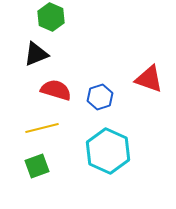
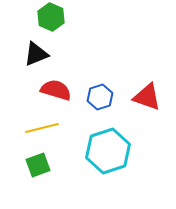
red triangle: moved 2 px left, 18 px down
cyan hexagon: rotated 18 degrees clockwise
green square: moved 1 px right, 1 px up
